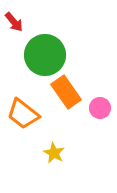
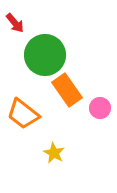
red arrow: moved 1 px right, 1 px down
orange rectangle: moved 1 px right, 2 px up
